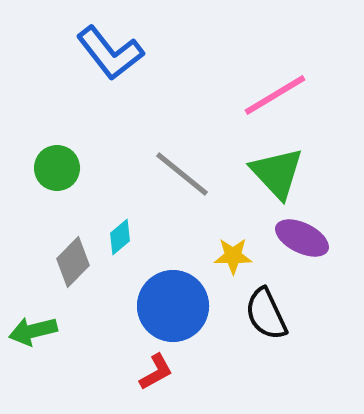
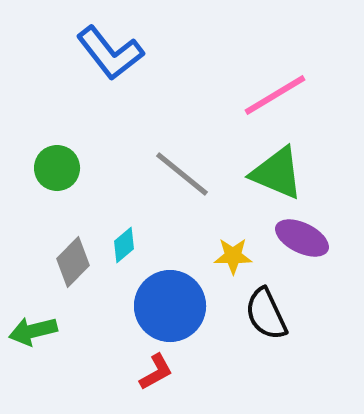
green triangle: rotated 24 degrees counterclockwise
cyan diamond: moved 4 px right, 8 px down
blue circle: moved 3 px left
